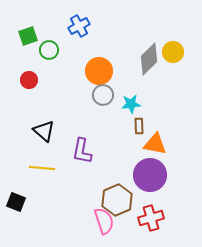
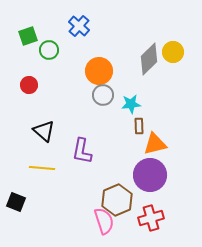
blue cross: rotated 20 degrees counterclockwise
red circle: moved 5 px down
orange triangle: rotated 25 degrees counterclockwise
